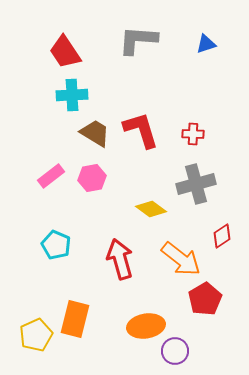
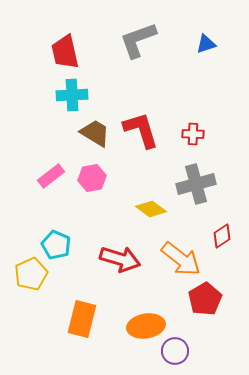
gray L-shape: rotated 24 degrees counterclockwise
red trapezoid: rotated 21 degrees clockwise
red arrow: rotated 123 degrees clockwise
orange rectangle: moved 7 px right
yellow pentagon: moved 5 px left, 61 px up
